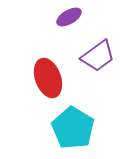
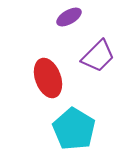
purple trapezoid: rotated 9 degrees counterclockwise
cyan pentagon: moved 1 px right, 1 px down
